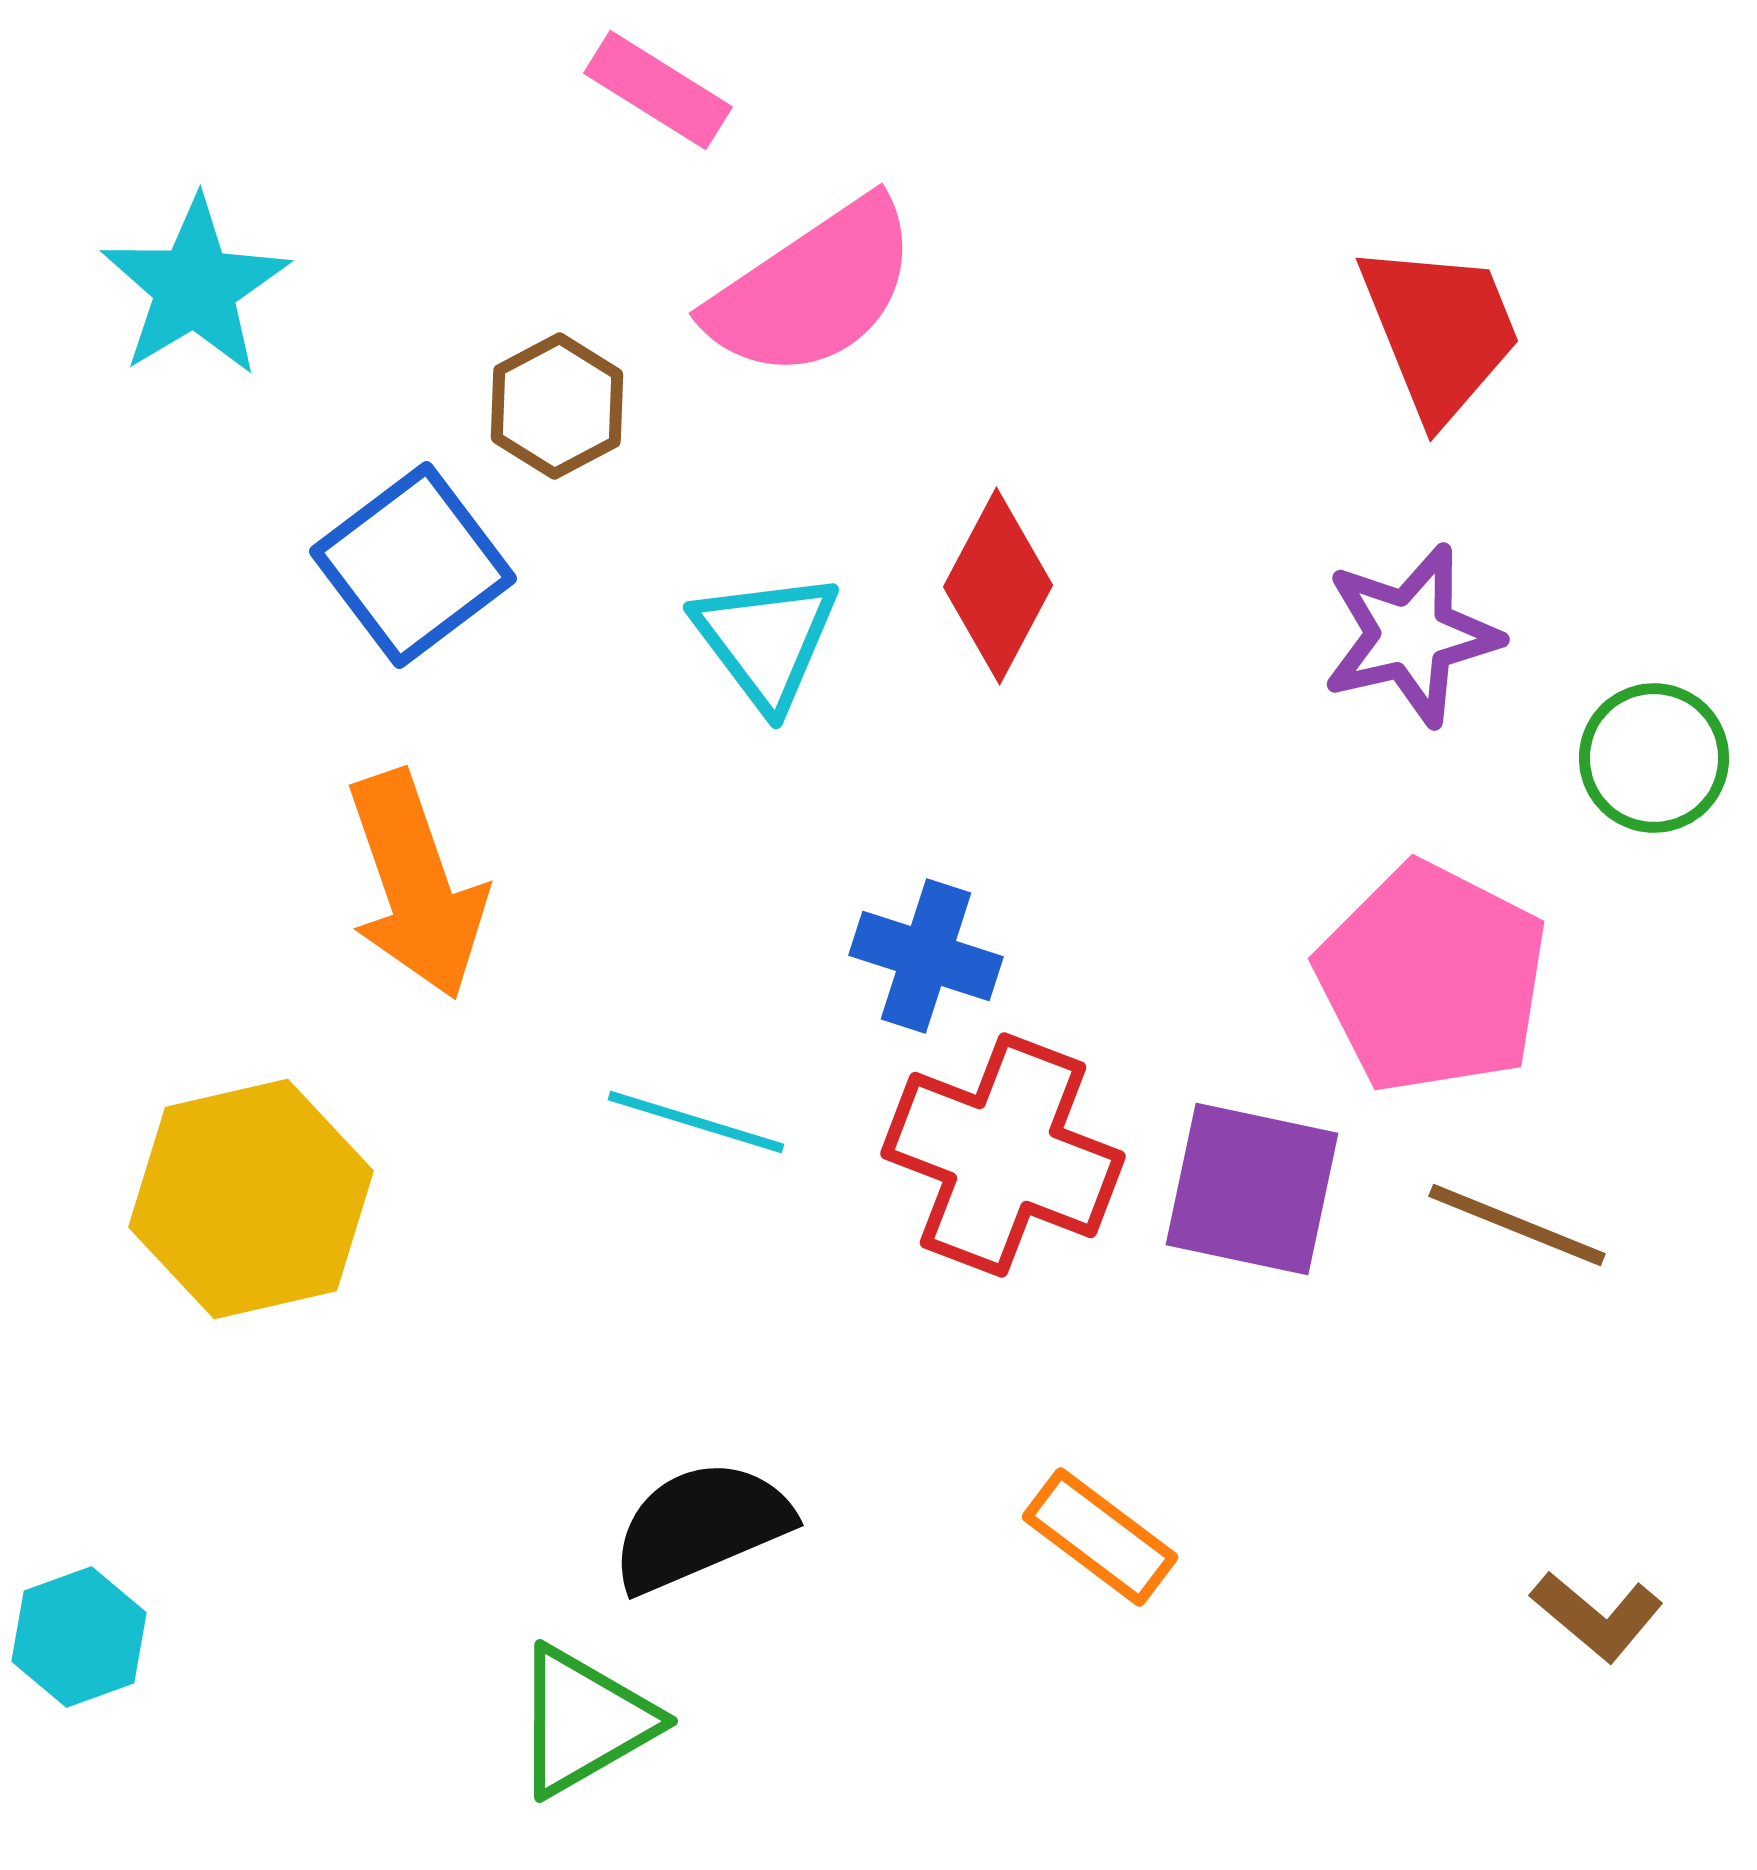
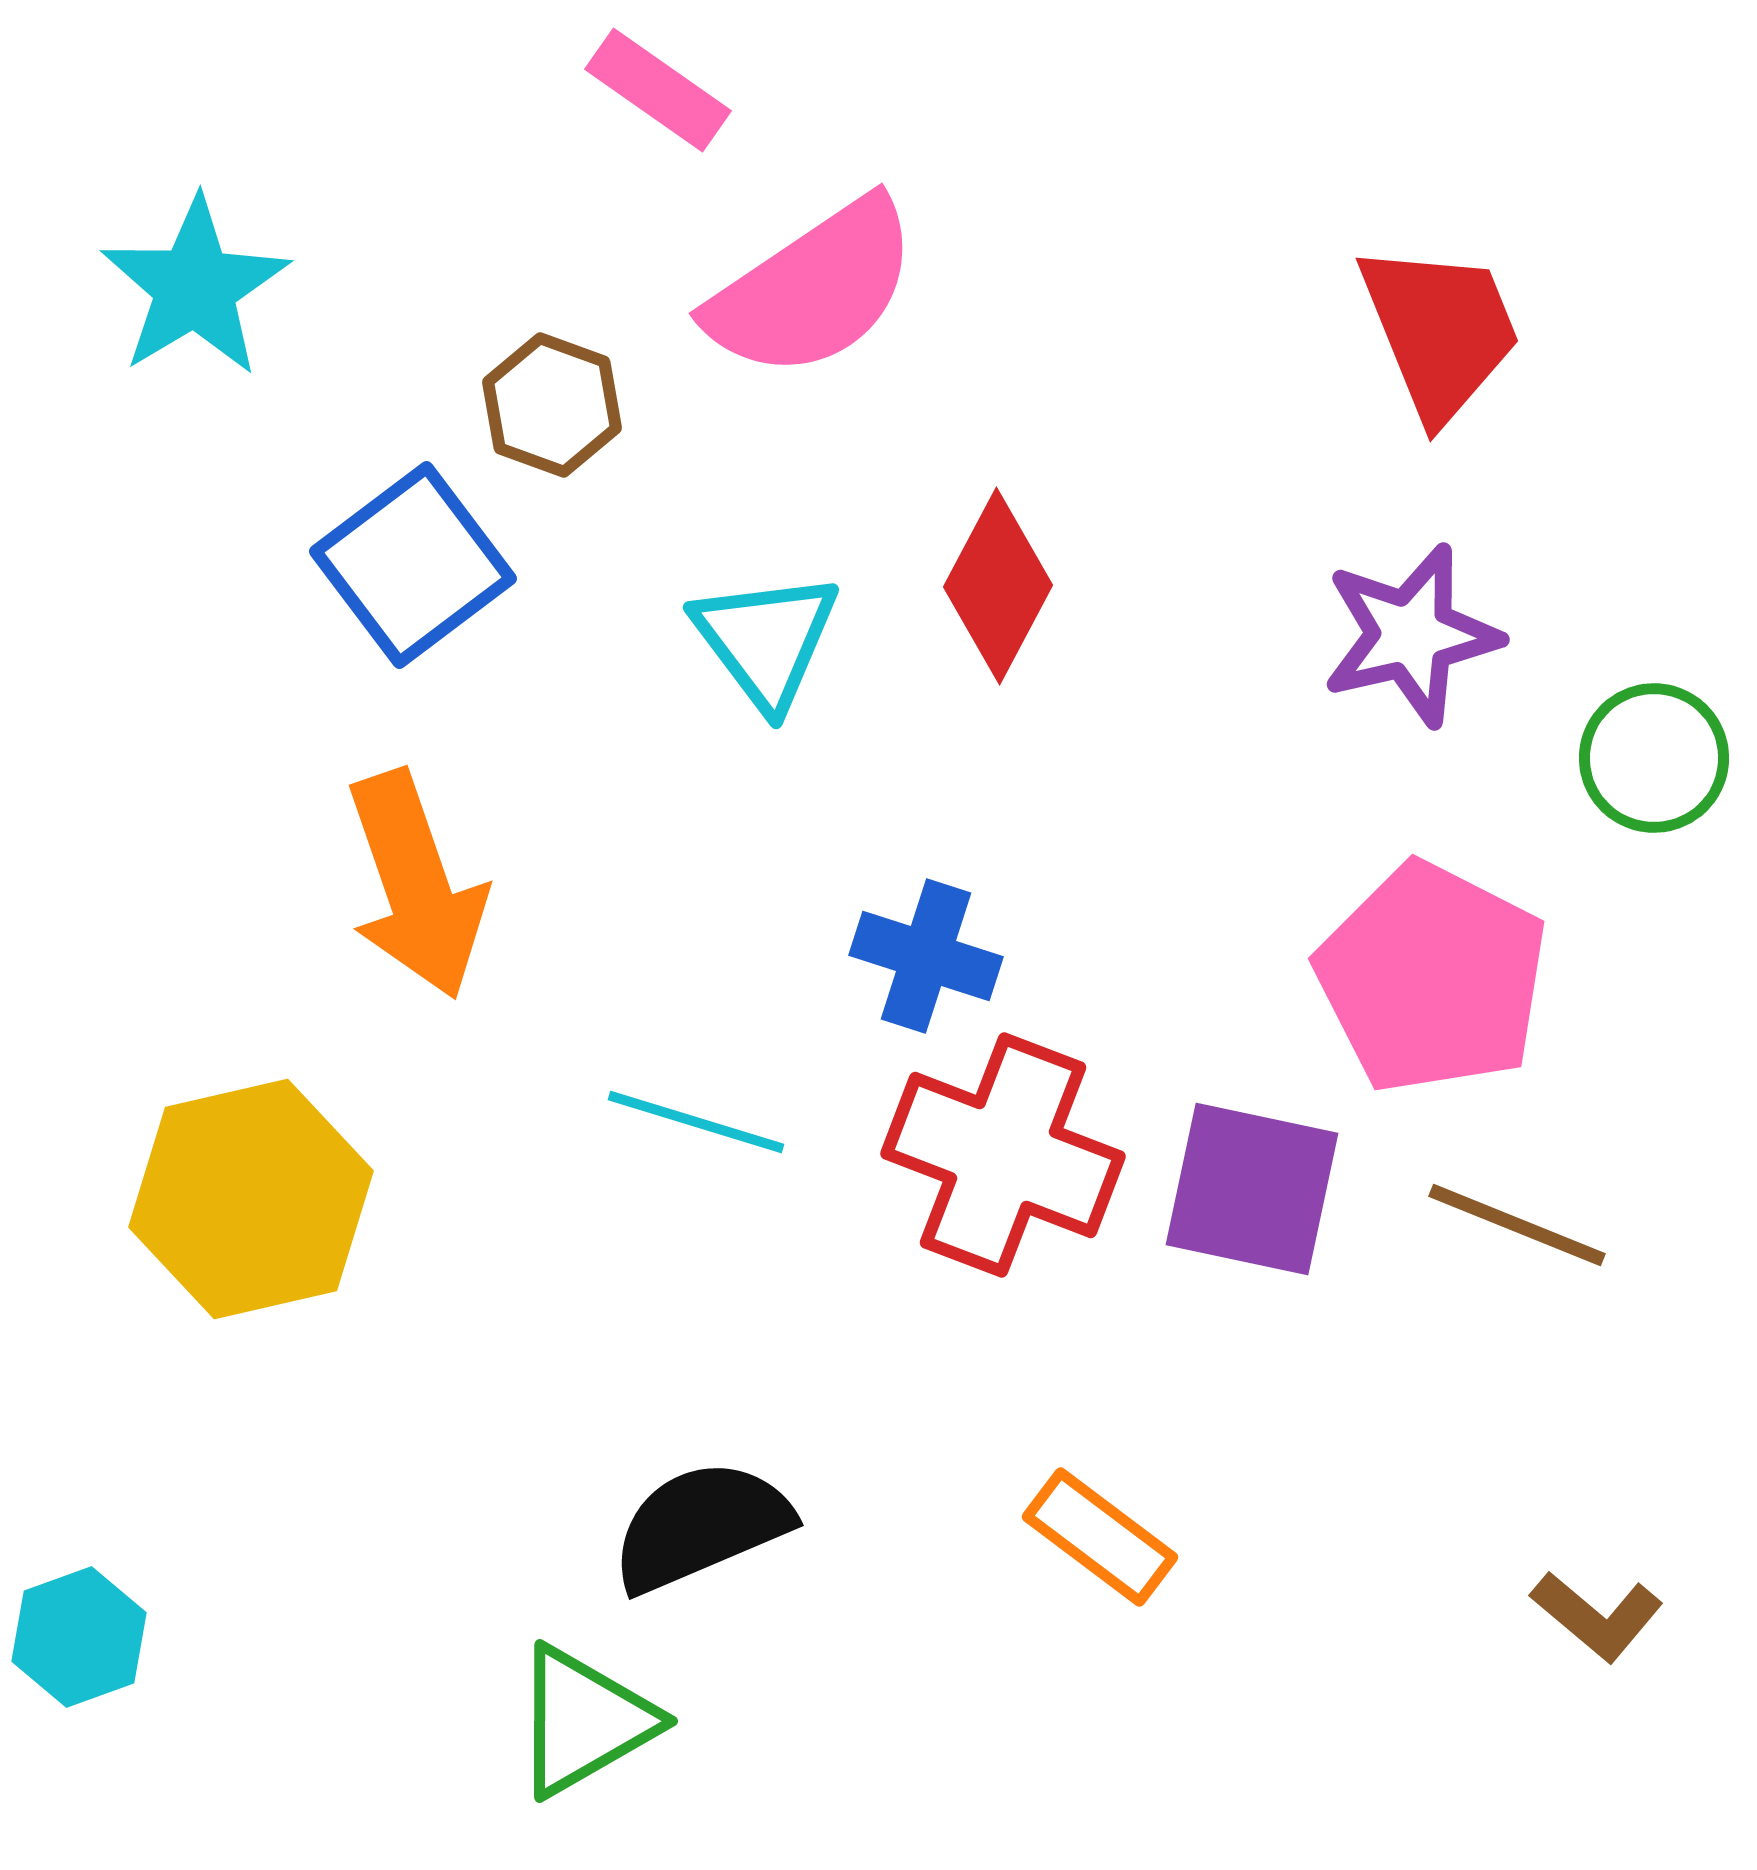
pink rectangle: rotated 3 degrees clockwise
brown hexagon: moved 5 px left, 1 px up; rotated 12 degrees counterclockwise
